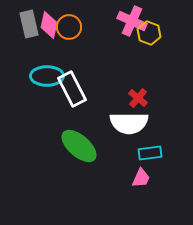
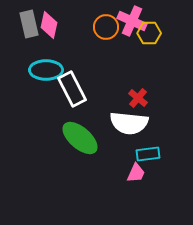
orange circle: moved 37 px right
yellow hexagon: rotated 20 degrees counterclockwise
cyan ellipse: moved 1 px left, 6 px up
white semicircle: rotated 6 degrees clockwise
green ellipse: moved 1 px right, 8 px up
cyan rectangle: moved 2 px left, 1 px down
pink trapezoid: moved 5 px left, 5 px up
